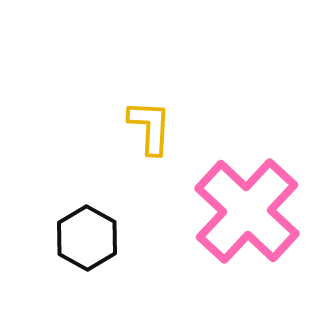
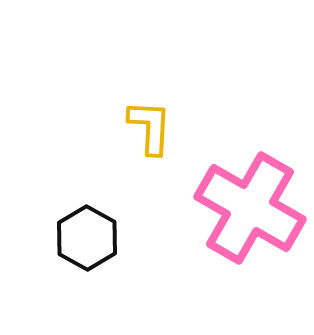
pink cross: moved 3 px right, 3 px up; rotated 13 degrees counterclockwise
